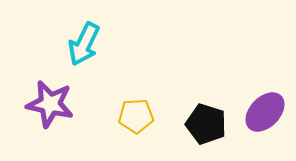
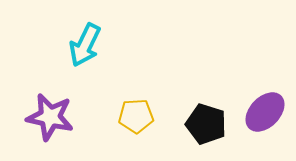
cyan arrow: moved 1 px right, 1 px down
purple star: moved 13 px down
